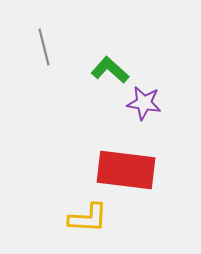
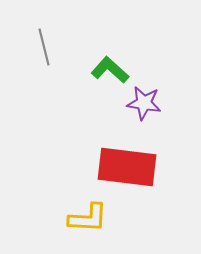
red rectangle: moved 1 px right, 3 px up
